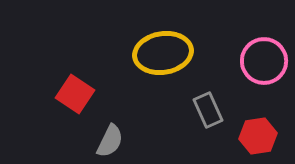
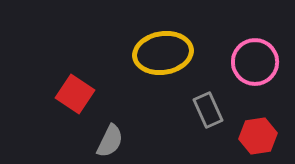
pink circle: moved 9 px left, 1 px down
